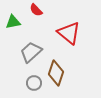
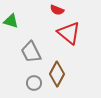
red semicircle: moved 21 px right; rotated 24 degrees counterclockwise
green triangle: moved 2 px left, 1 px up; rotated 28 degrees clockwise
gray trapezoid: rotated 75 degrees counterclockwise
brown diamond: moved 1 px right, 1 px down; rotated 10 degrees clockwise
